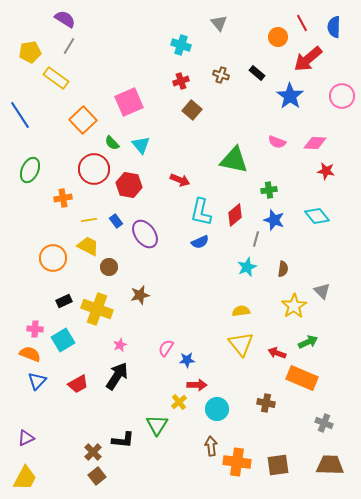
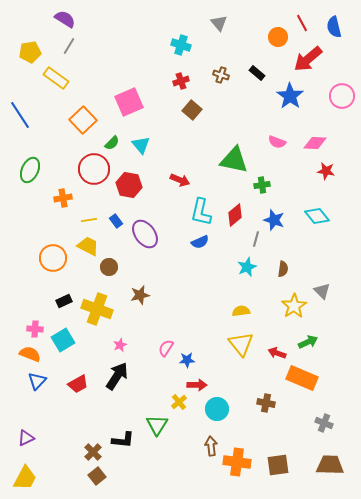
blue semicircle at (334, 27): rotated 15 degrees counterclockwise
green semicircle at (112, 143): rotated 91 degrees counterclockwise
green cross at (269, 190): moved 7 px left, 5 px up
